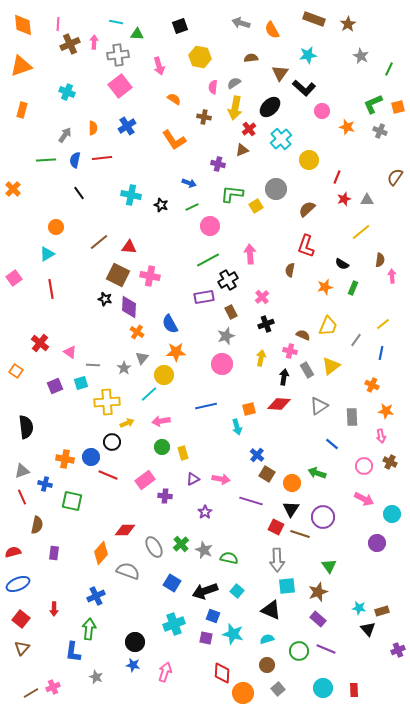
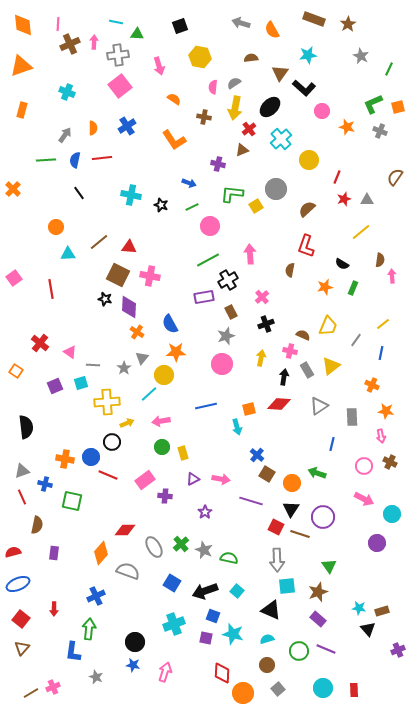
cyan triangle at (47, 254): moved 21 px right; rotated 28 degrees clockwise
blue line at (332, 444): rotated 64 degrees clockwise
